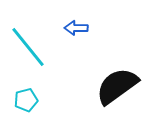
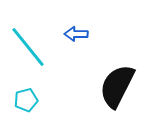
blue arrow: moved 6 px down
black semicircle: rotated 27 degrees counterclockwise
